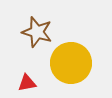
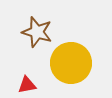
red triangle: moved 2 px down
